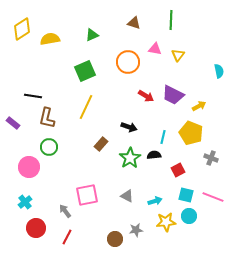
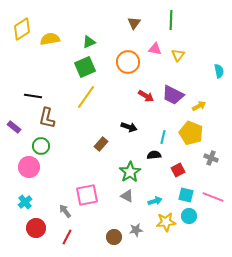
brown triangle: rotated 48 degrees clockwise
green triangle: moved 3 px left, 7 px down
green square: moved 4 px up
yellow line: moved 10 px up; rotated 10 degrees clockwise
purple rectangle: moved 1 px right, 4 px down
green circle: moved 8 px left, 1 px up
green star: moved 14 px down
brown circle: moved 1 px left, 2 px up
